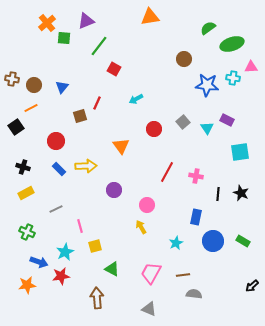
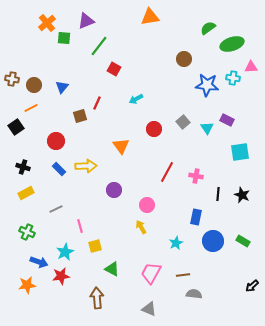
black star at (241, 193): moved 1 px right, 2 px down
